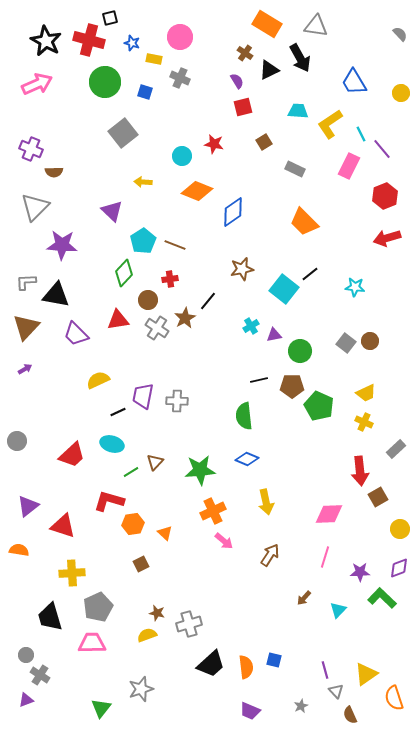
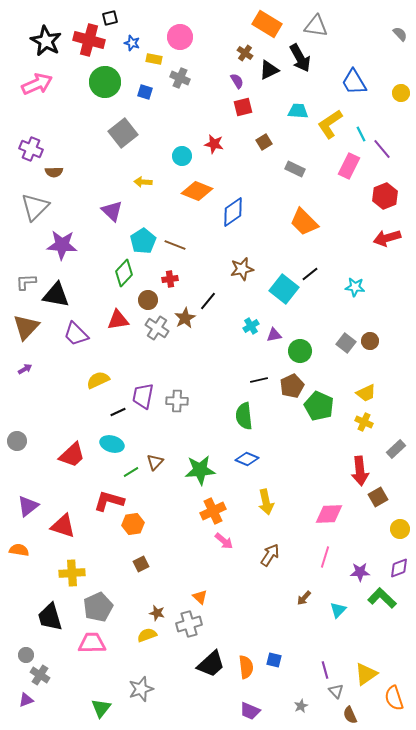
brown pentagon at (292, 386): rotated 25 degrees counterclockwise
orange triangle at (165, 533): moved 35 px right, 64 px down
